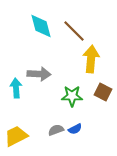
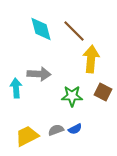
cyan diamond: moved 3 px down
yellow trapezoid: moved 11 px right
